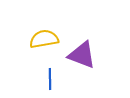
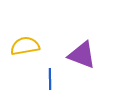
yellow semicircle: moved 19 px left, 7 px down
